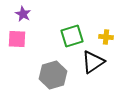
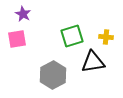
pink square: rotated 12 degrees counterclockwise
black triangle: rotated 25 degrees clockwise
gray hexagon: rotated 12 degrees counterclockwise
